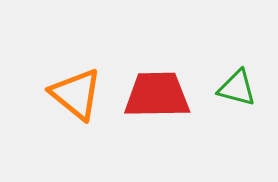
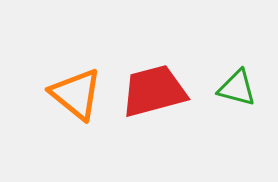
red trapezoid: moved 3 px left, 4 px up; rotated 14 degrees counterclockwise
